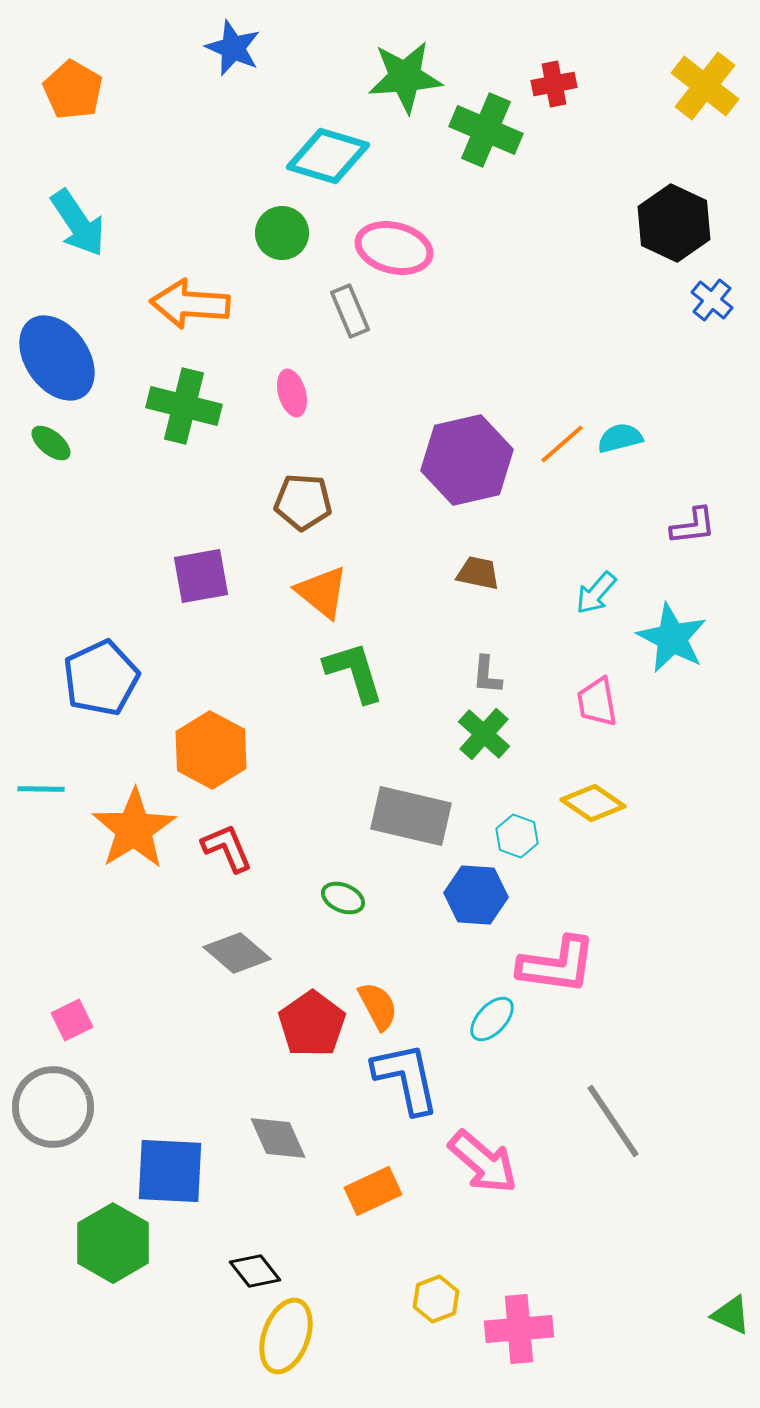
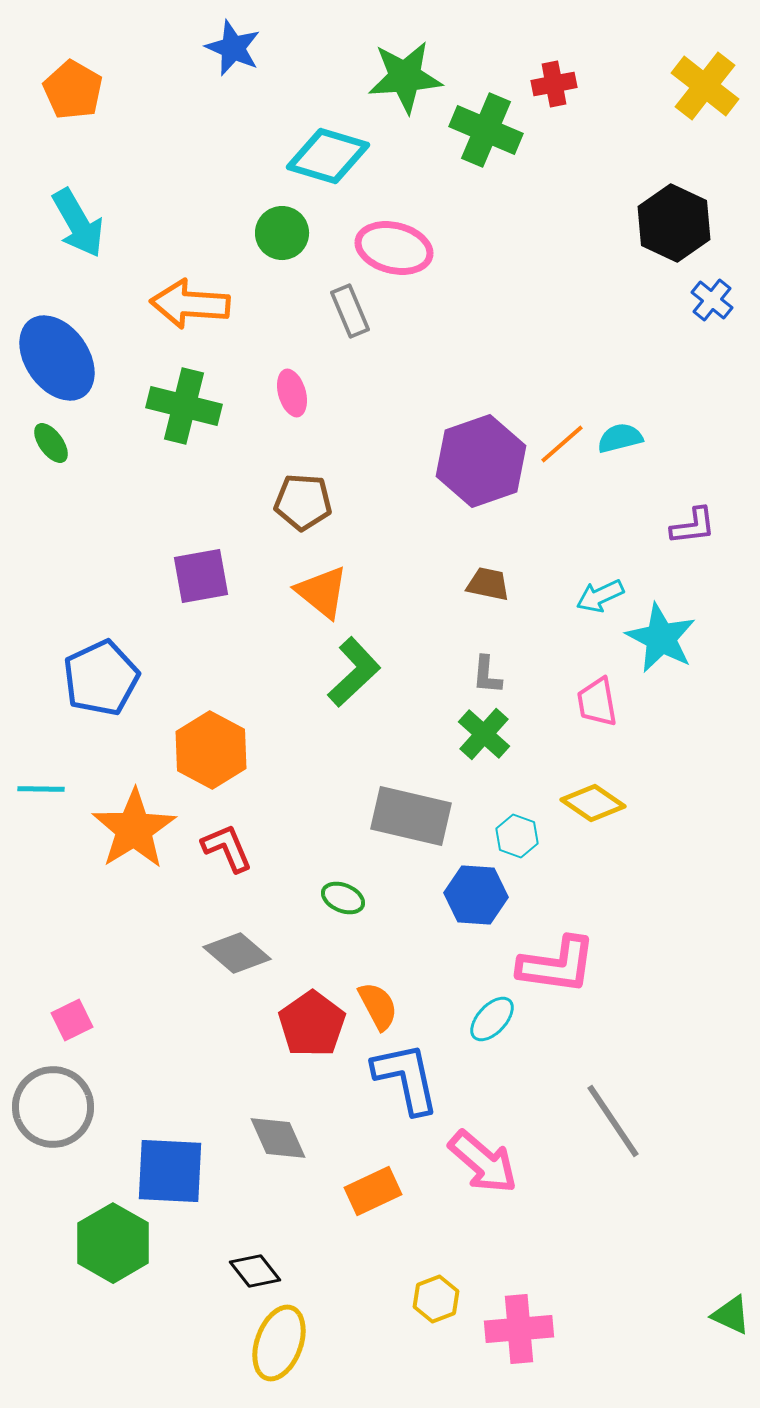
cyan arrow at (78, 223): rotated 4 degrees clockwise
green ellipse at (51, 443): rotated 15 degrees clockwise
purple hexagon at (467, 460): moved 14 px right, 1 px down; rotated 6 degrees counterclockwise
brown trapezoid at (478, 573): moved 10 px right, 11 px down
cyan arrow at (596, 593): moved 4 px right, 3 px down; rotated 24 degrees clockwise
cyan star at (672, 638): moved 11 px left
green L-shape at (354, 672): rotated 64 degrees clockwise
yellow ellipse at (286, 1336): moved 7 px left, 7 px down
